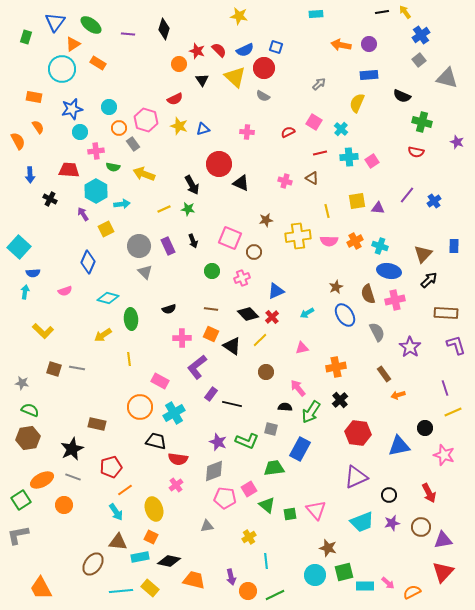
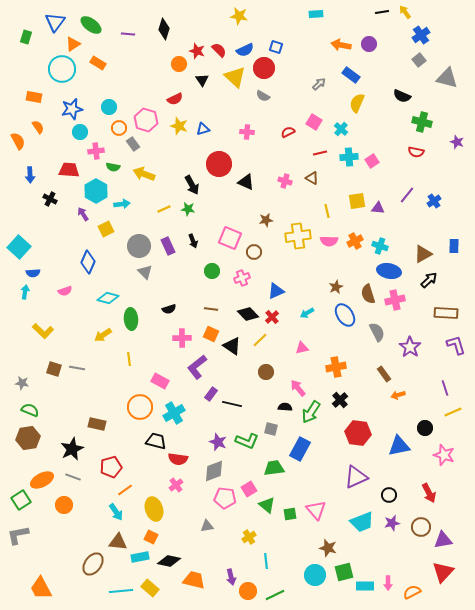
blue rectangle at (369, 75): moved 18 px left; rotated 42 degrees clockwise
black triangle at (241, 183): moved 5 px right, 1 px up
brown triangle at (423, 254): rotated 18 degrees clockwise
pink arrow at (388, 583): rotated 48 degrees clockwise
